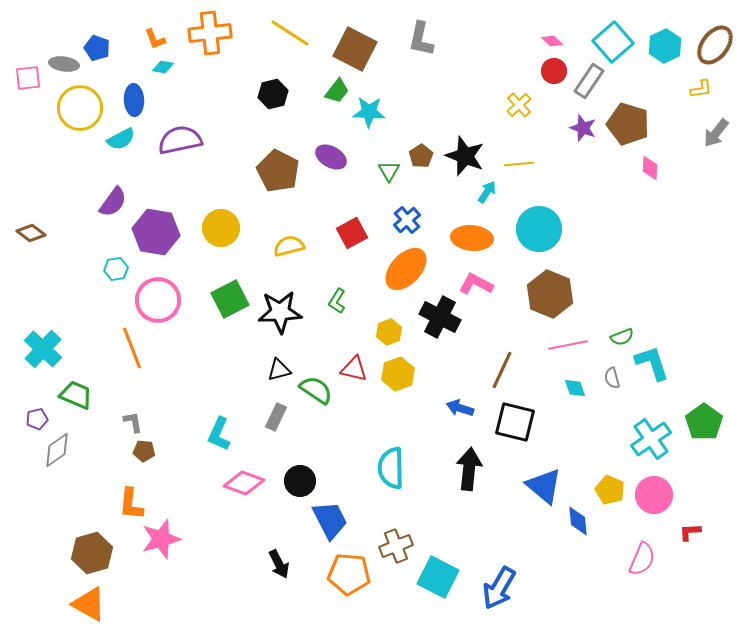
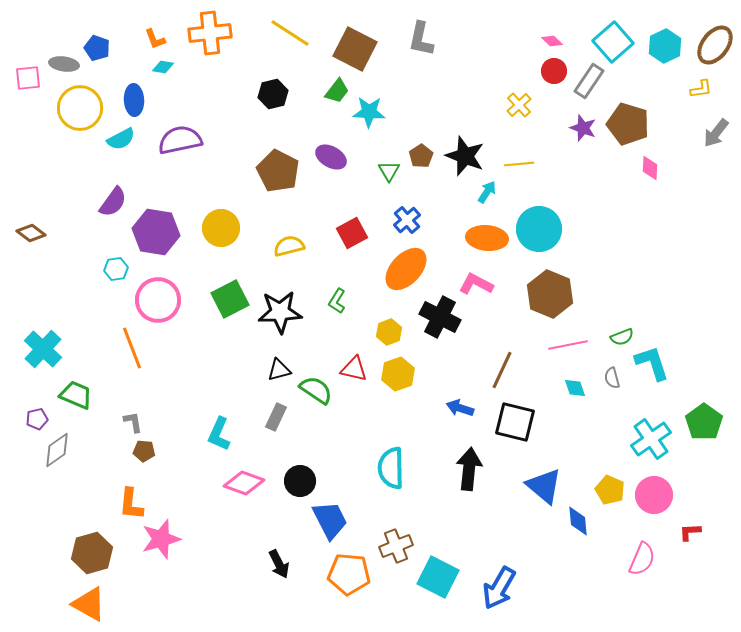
orange ellipse at (472, 238): moved 15 px right
